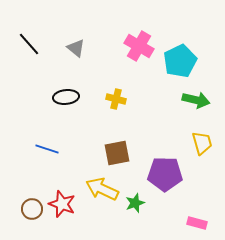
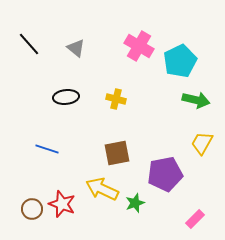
yellow trapezoid: rotated 135 degrees counterclockwise
purple pentagon: rotated 12 degrees counterclockwise
pink rectangle: moved 2 px left, 4 px up; rotated 60 degrees counterclockwise
